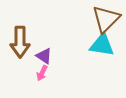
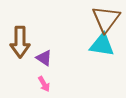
brown triangle: rotated 8 degrees counterclockwise
purple triangle: moved 2 px down
pink arrow: moved 2 px right, 11 px down; rotated 56 degrees counterclockwise
